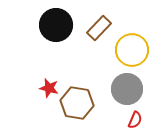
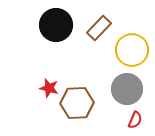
brown hexagon: rotated 12 degrees counterclockwise
